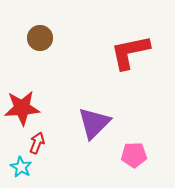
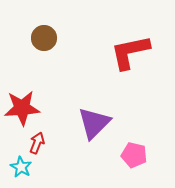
brown circle: moved 4 px right
pink pentagon: rotated 15 degrees clockwise
